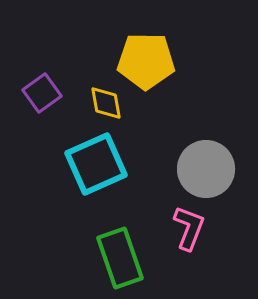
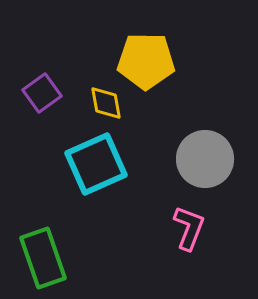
gray circle: moved 1 px left, 10 px up
green rectangle: moved 77 px left
